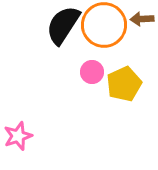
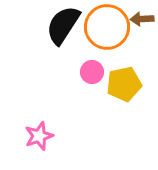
orange circle: moved 3 px right, 2 px down
yellow pentagon: rotated 12 degrees clockwise
pink star: moved 21 px right
